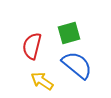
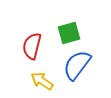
blue semicircle: rotated 92 degrees counterclockwise
